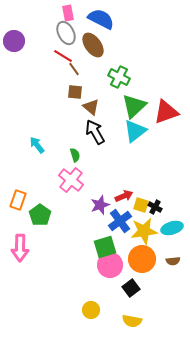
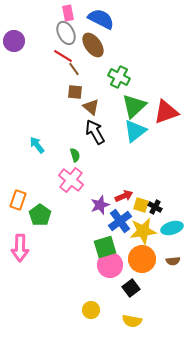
yellow star: moved 1 px left
